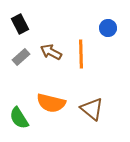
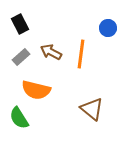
orange line: rotated 8 degrees clockwise
orange semicircle: moved 15 px left, 13 px up
